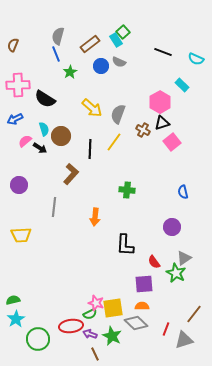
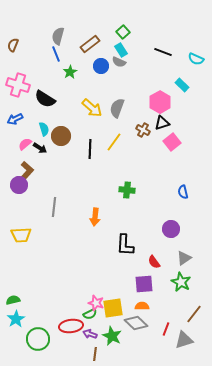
cyan rectangle at (116, 40): moved 5 px right, 10 px down
pink cross at (18, 85): rotated 20 degrees clockwise
gray semicircle at (118, 114): moved 1 px left, 6 px up
pink semicircle at (25, 141): moved 3 px down
brown L-shape at (71, 174): moved 45 px left, 2 px up
purple circle at (172, 227): moved 1 px left, 2 px down
green star at (176, 273): moved 5 px right, 9 px down
brown line at (95, 354): rotated 32 degrees clockwise
